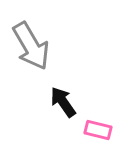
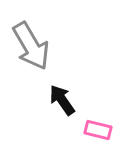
black arrow: moved 1 px left, 2 px up
